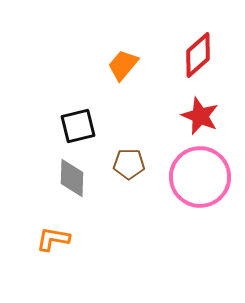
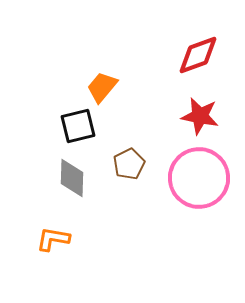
red diamond: rotated 21 degrees clockwise
orange trapezoid: moved 21 px left, 22 px down
red star: rotated 12 degrees counterclockwise
brown pentagon: rotated 28 degrees counterclockwise
pink circle: moved 1 px left, 1 px down
